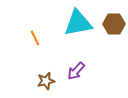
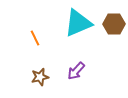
cyan triangle: rotated 12 degrees counterclockwise
brown star: moved 6 px left, 4 px up
